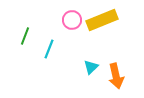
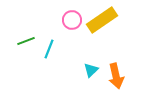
yellow rectangle: rotated 12 degrees counterclockwise
green line: moved 1 px right, 5 px down; rotated 48 degrees clockwise
cyan triangle: moved 3 px down
